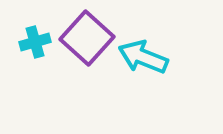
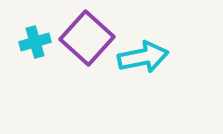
cyan arrow: rotated 147 degrees clockwise
